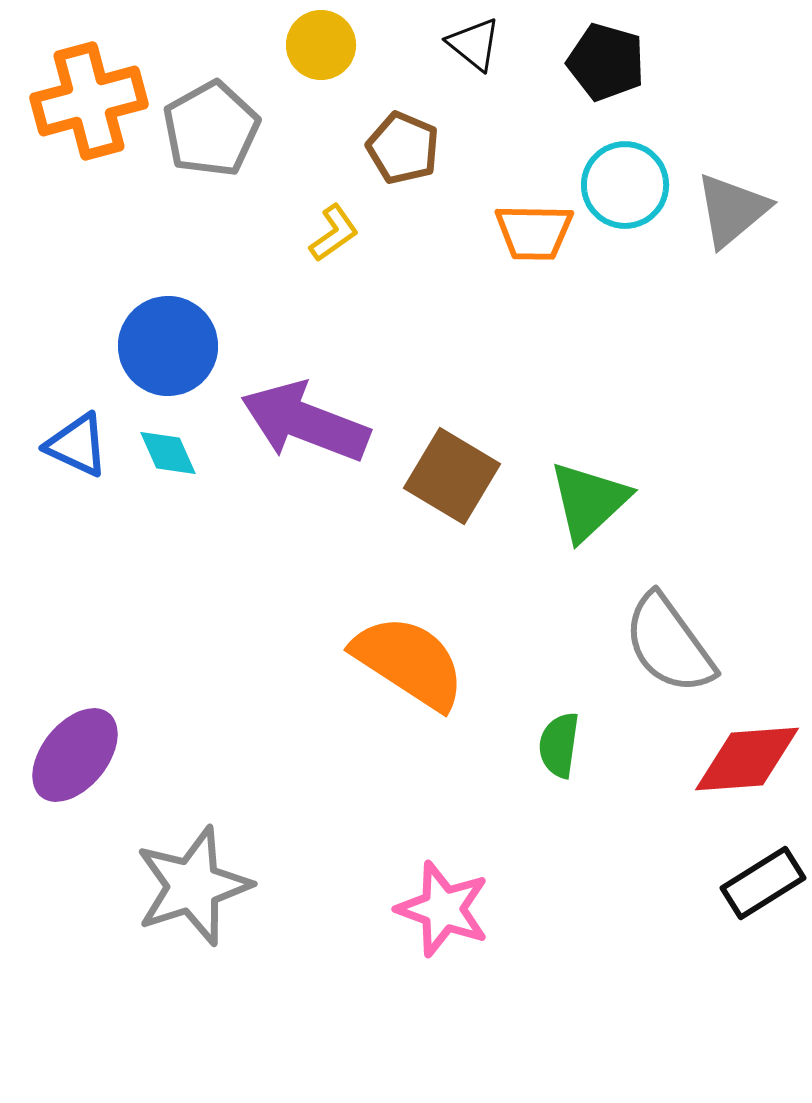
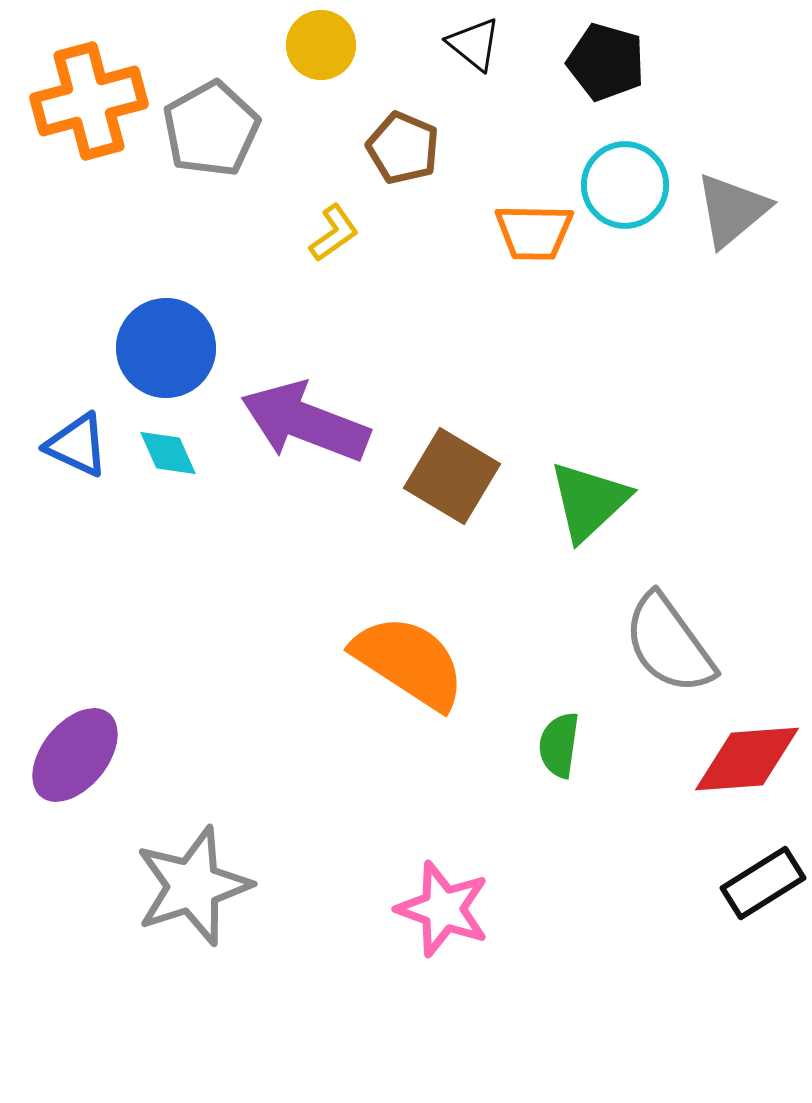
blue circle: moved 2 px left, 2 px down
